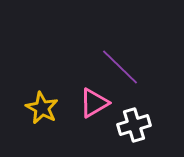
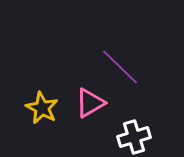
pink triangle: moved 4 px left
white cross: moved 12 px down
